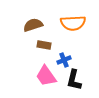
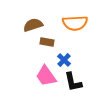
orange semicircle: moved 2 px right
brown rectangle: moved 3 px right, 3 px up
blue cross: rotated 24 degrees counterclockwise
black L-shape: moved 1 px left, 2 px down; rotated 25 degrees counterclockwise
